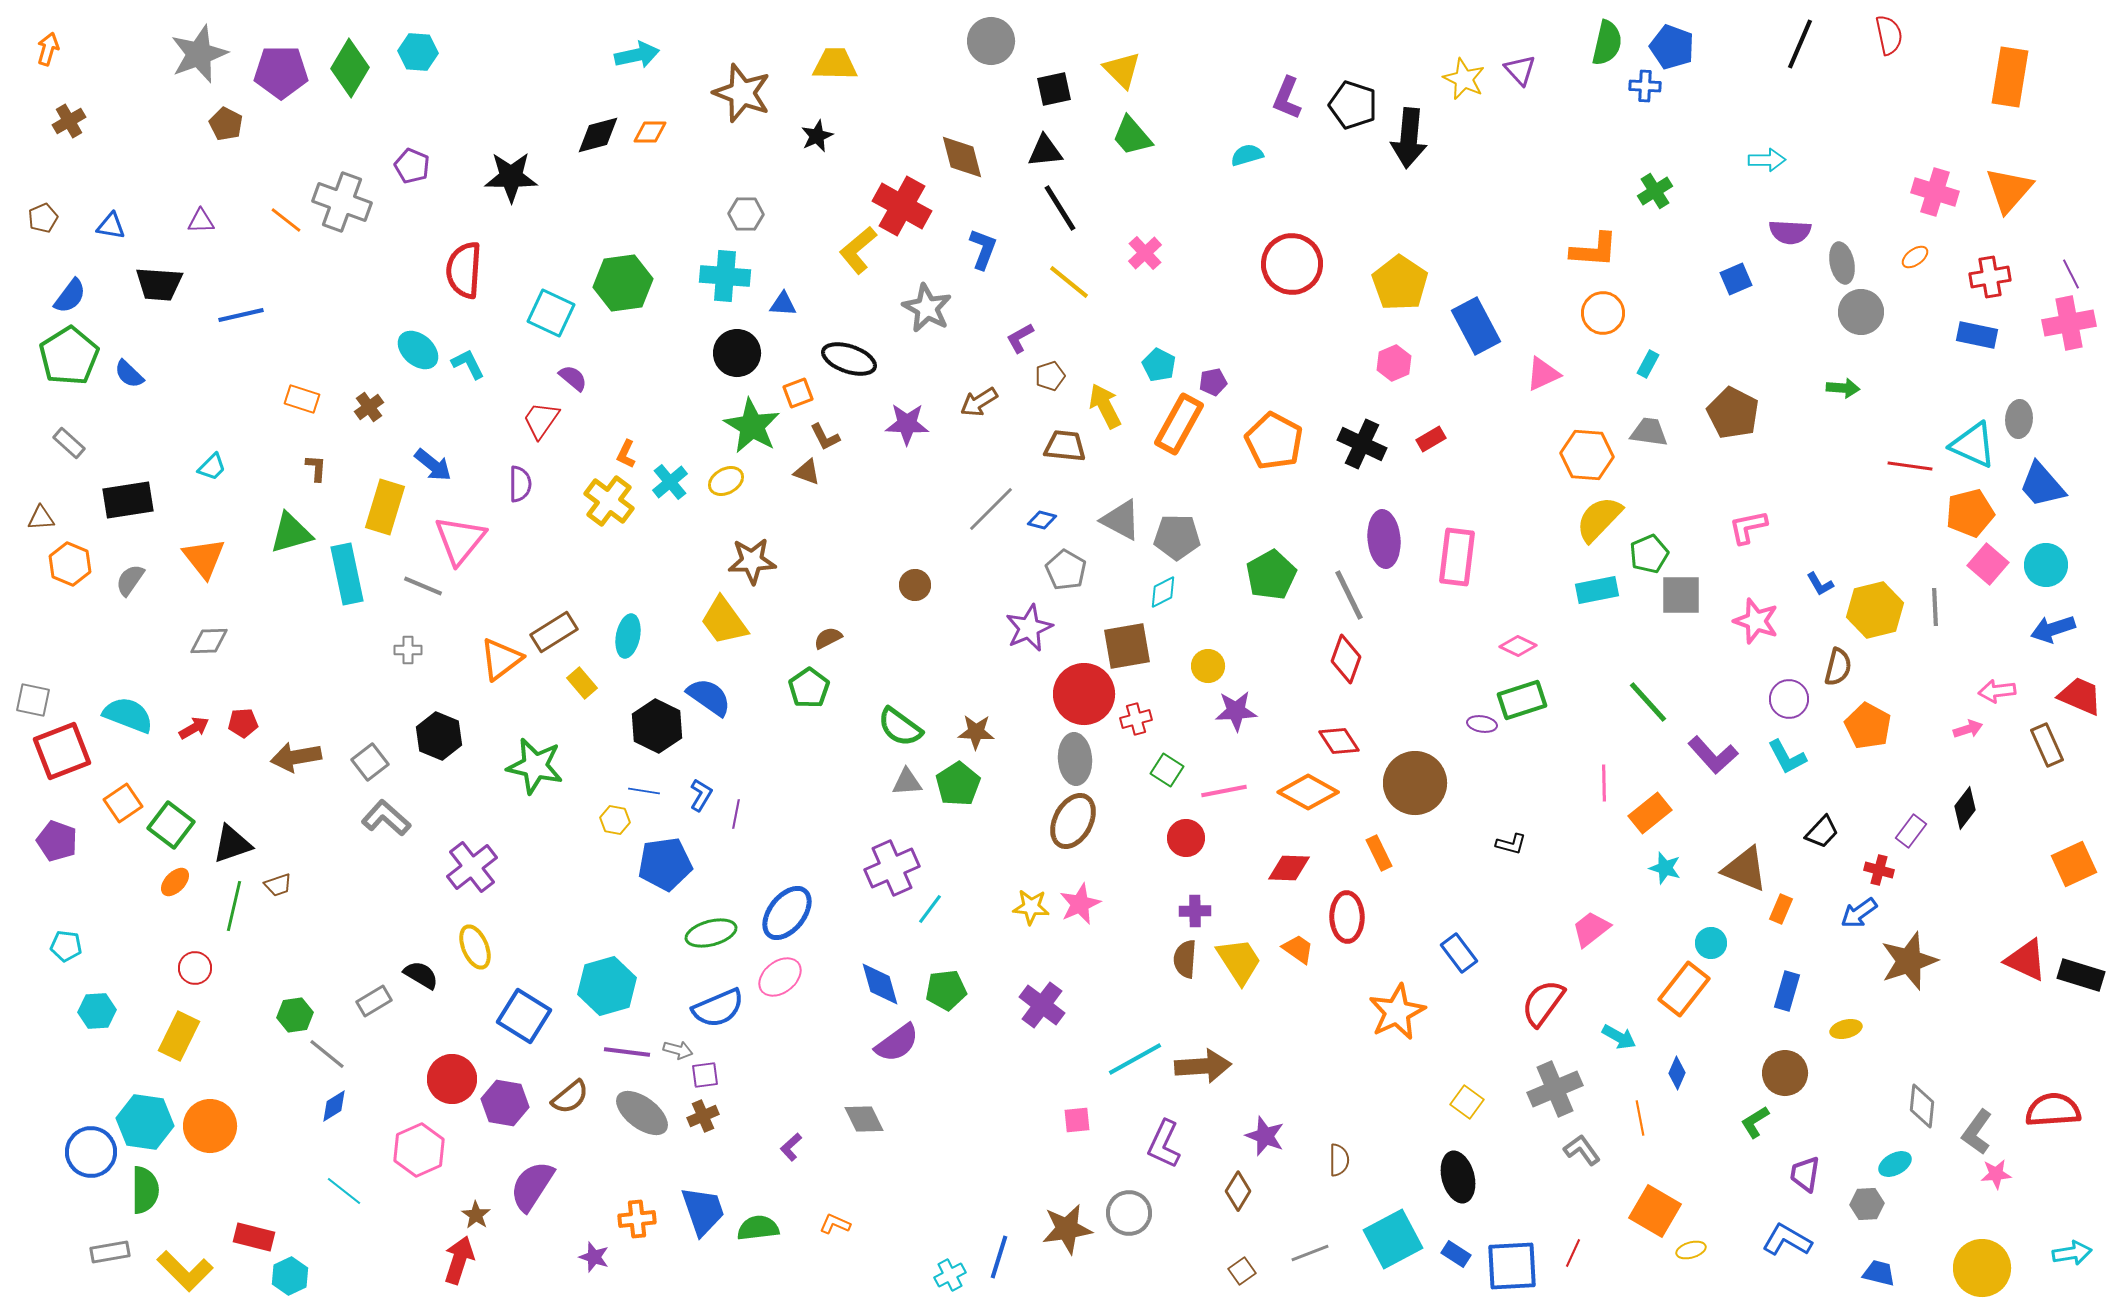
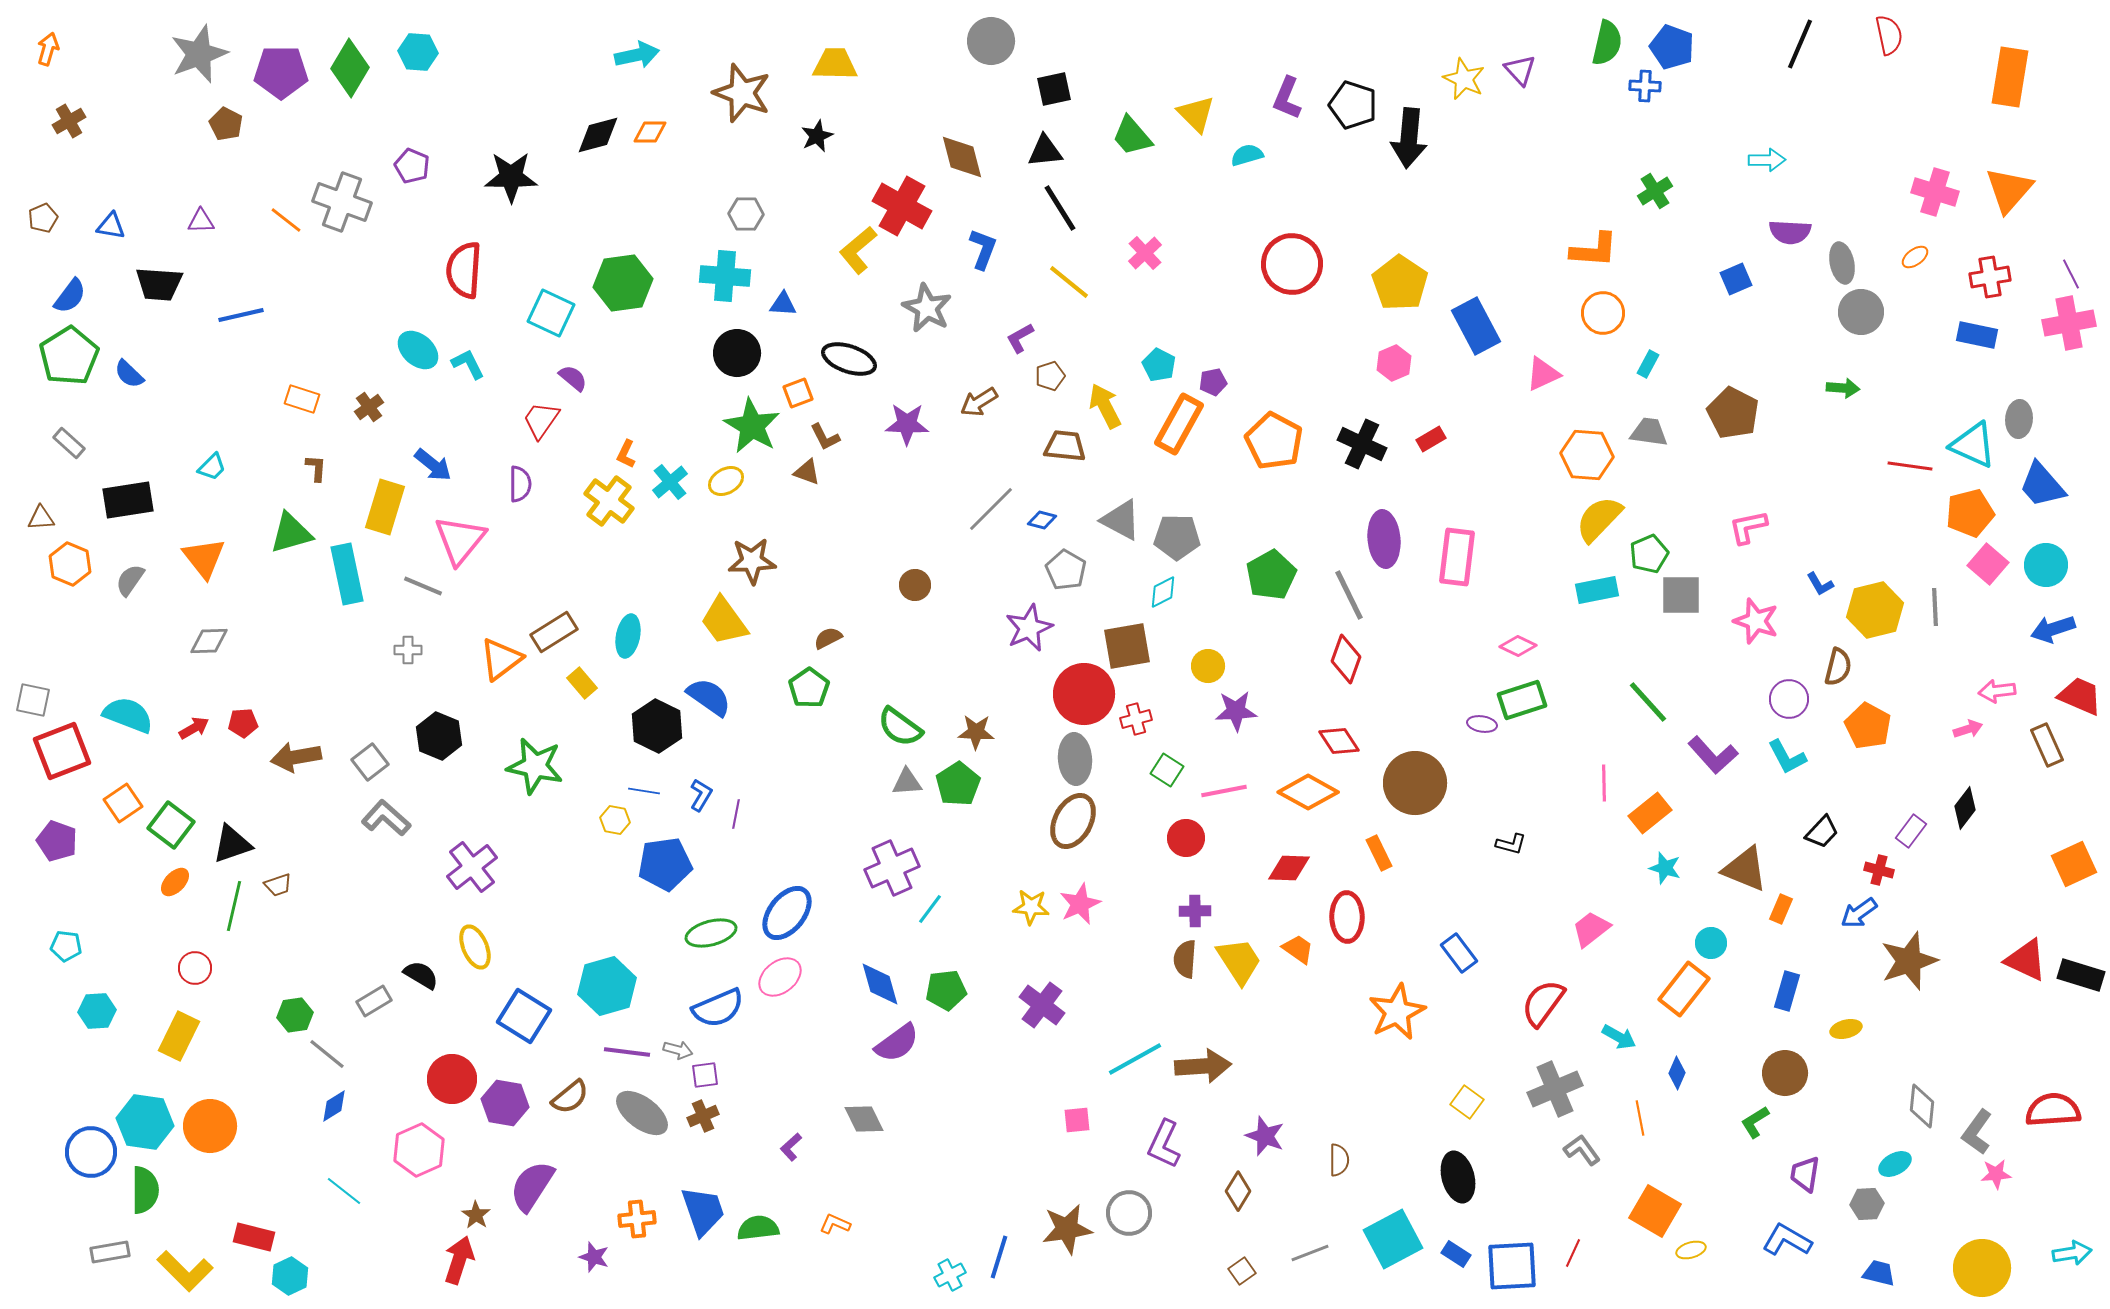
yellow triangle at (1122, 70): moved 74 px right, 44 px down
